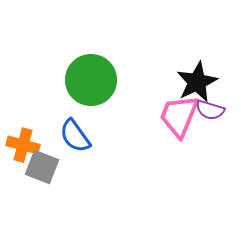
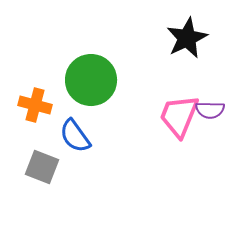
black star: moved 10 px left, 44 px up
purple semicircle: rotated 16 degrees counterclockwise
orange cross: moved 12 px right, 40 px up
